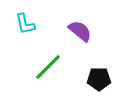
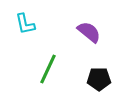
purple semicircle: moved 9 px right, 1 px down
green line: moved 2 px down; rotated 20 degrees counterclockwise
